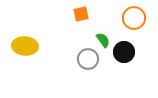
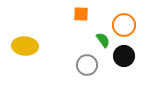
orange square: rotated 14 degrees clockwise
orange circle: moved 10 px left, 7 px down
black circle: moved 4 px down
gray circle: moved 1 px left, 6 px down
